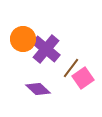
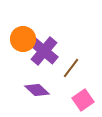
purple cross: moved 2 px left, 2 px down
pink square: moved 22 px down
purple diamond: moved 1 px left, 1 px down
